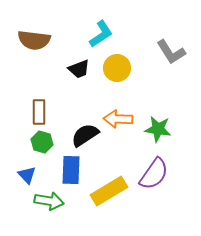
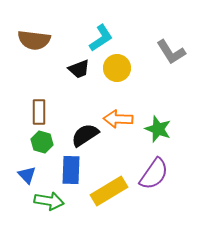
cyan L-shape: moved 4 px down
green star: rotated 12 degrees clockwise
